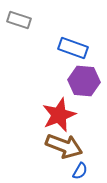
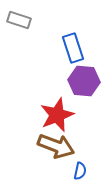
blue rectangle: rotated 52 degrees clockwise
red star: moved 2 px left
brown arrow: moved 8 px left
blue semicircle: rotated 18 degrees counterclockwise
